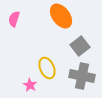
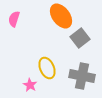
gray square: moved 8 px up
